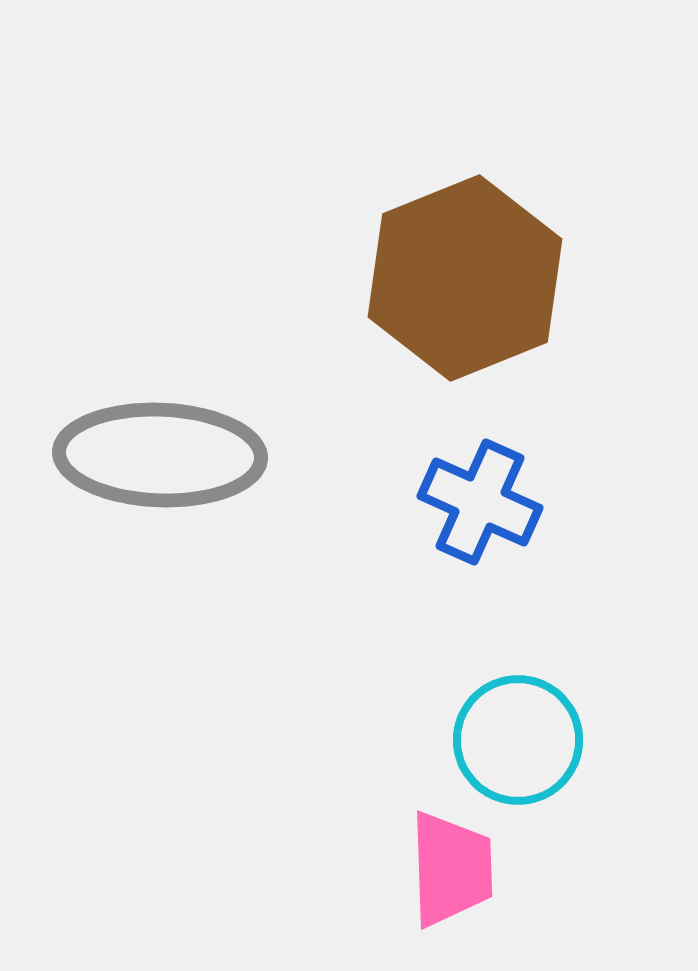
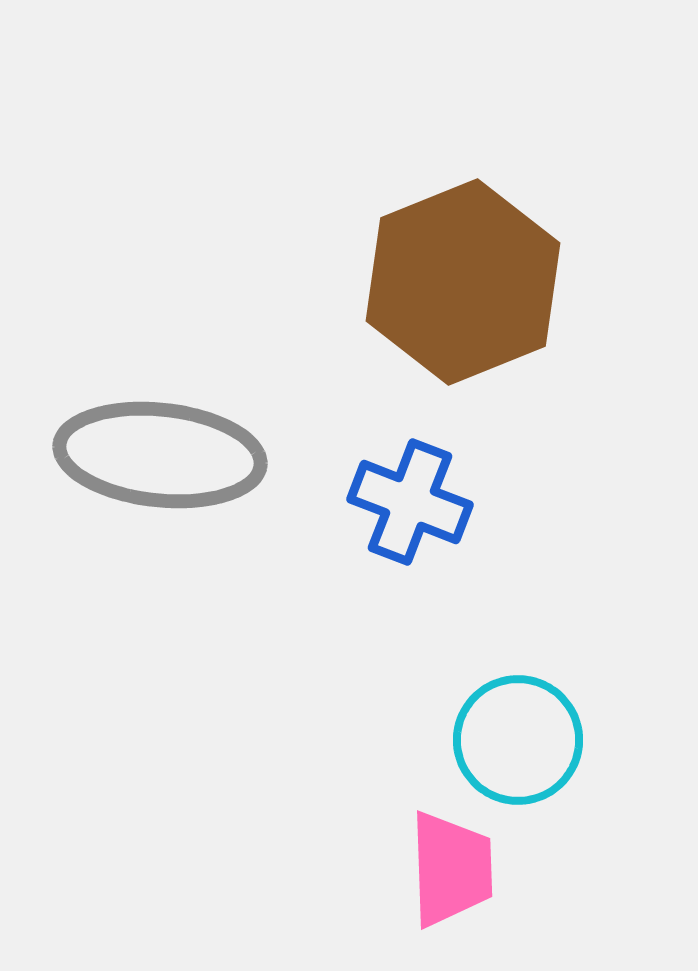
brown hexagon: moved 2 px left, 4 px down
gray ellipse: rotated 4 degrees clockwise
blue cross: moved 70 px left; rotated 3 degrees counterclockwise
